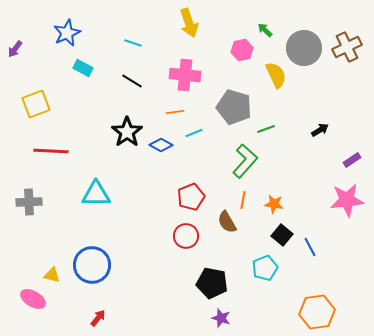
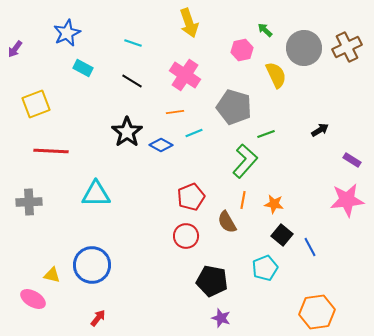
pink cross at (185, 75): rotated 28 degrees clockwise
green line at (266, 129): moved 5 px down
purple rectangle at (352, 160): rotated 66 degrees clockwise
black pentagon at (212, 283): moved 2 px up
